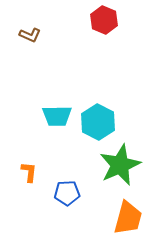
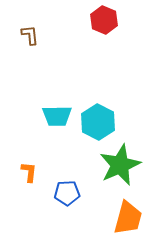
brown L-shape: rotated 120 degrees counterclockwise
